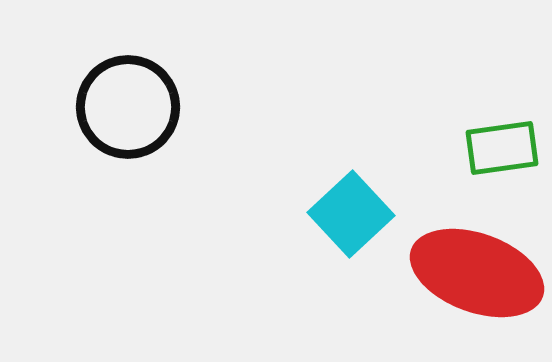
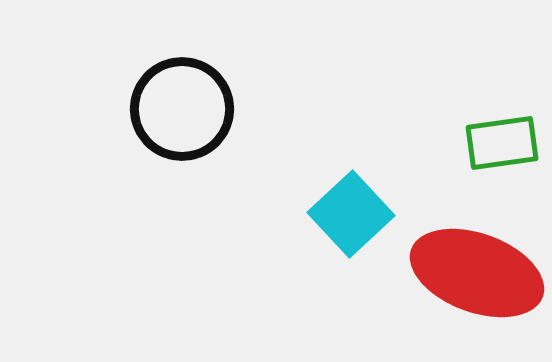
black circle: moved 54 px right, 2 px down
green rectangle: moved 5 px up
